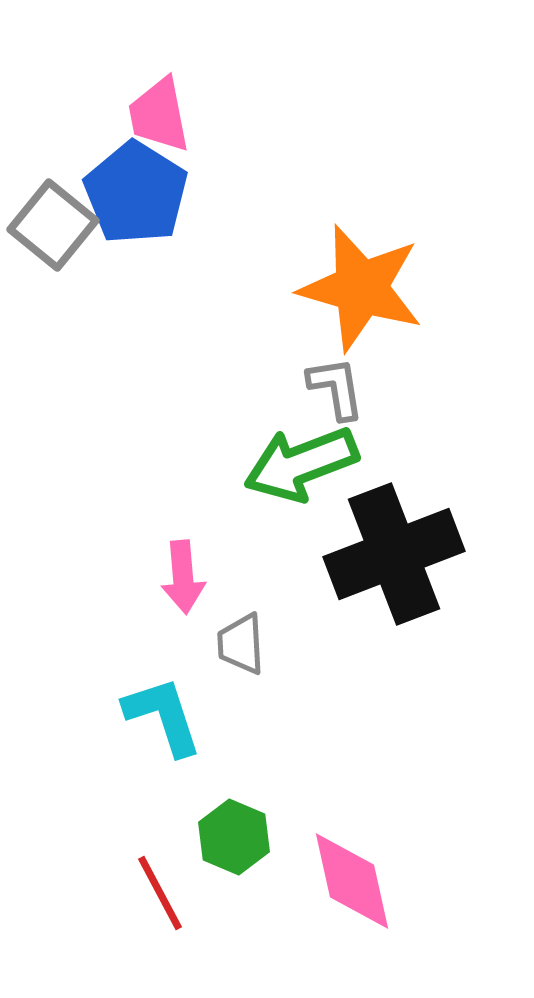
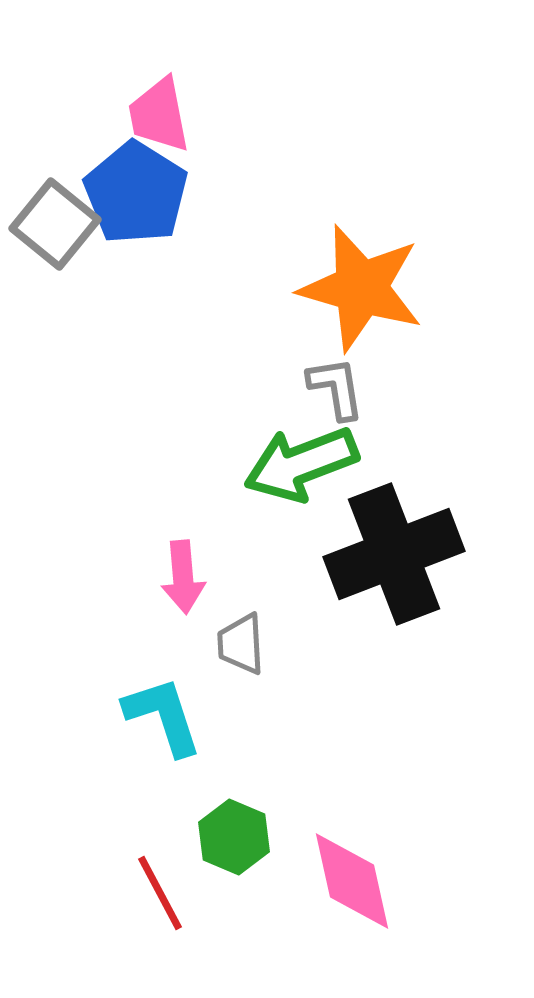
gray square: moved 2 px right, 1 px up
